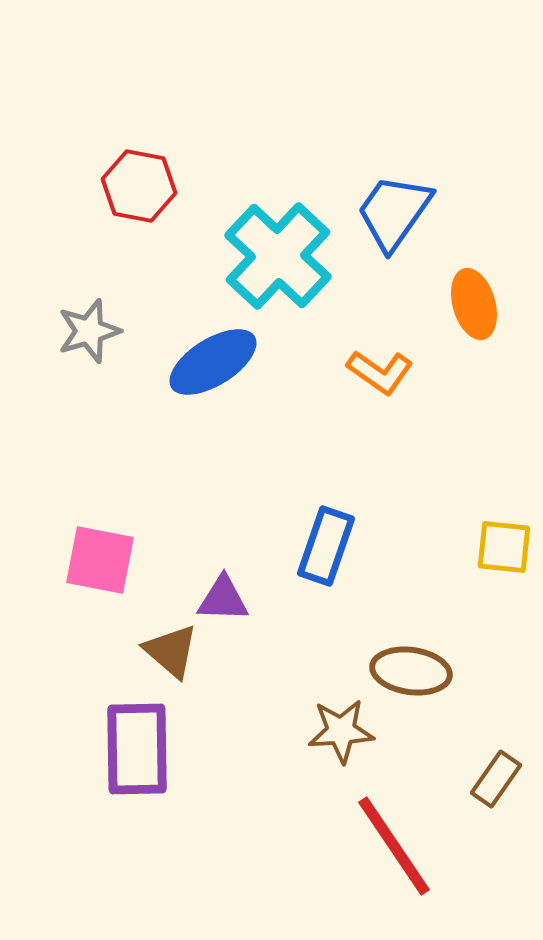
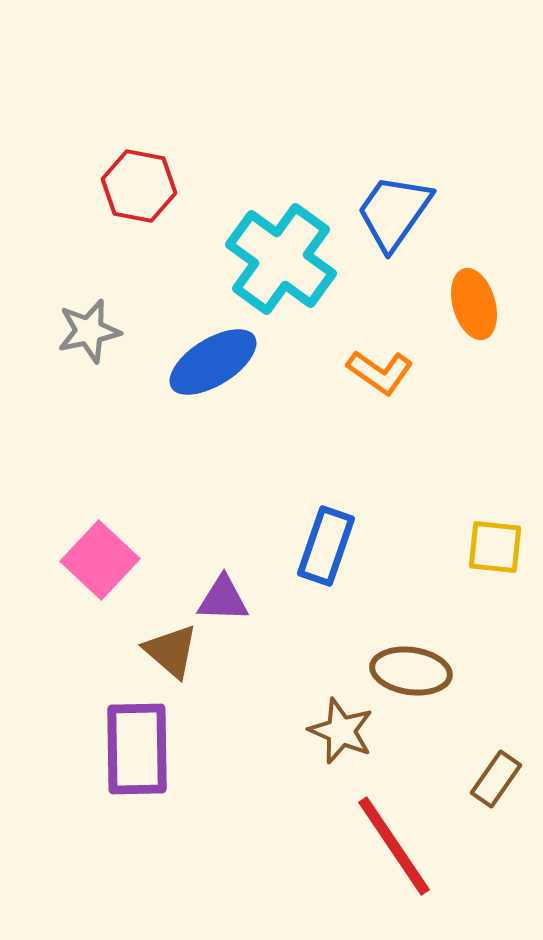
cyan cross: moved 3 px right, 3 px down; rotated 7 degrees counterclockwise
gray star: rotated 4 degrees clockwise
yellow square: moved 9 px left
pink square: rotated 32 degrees clockwise
brown star: rotated 26 degrees clockwise
